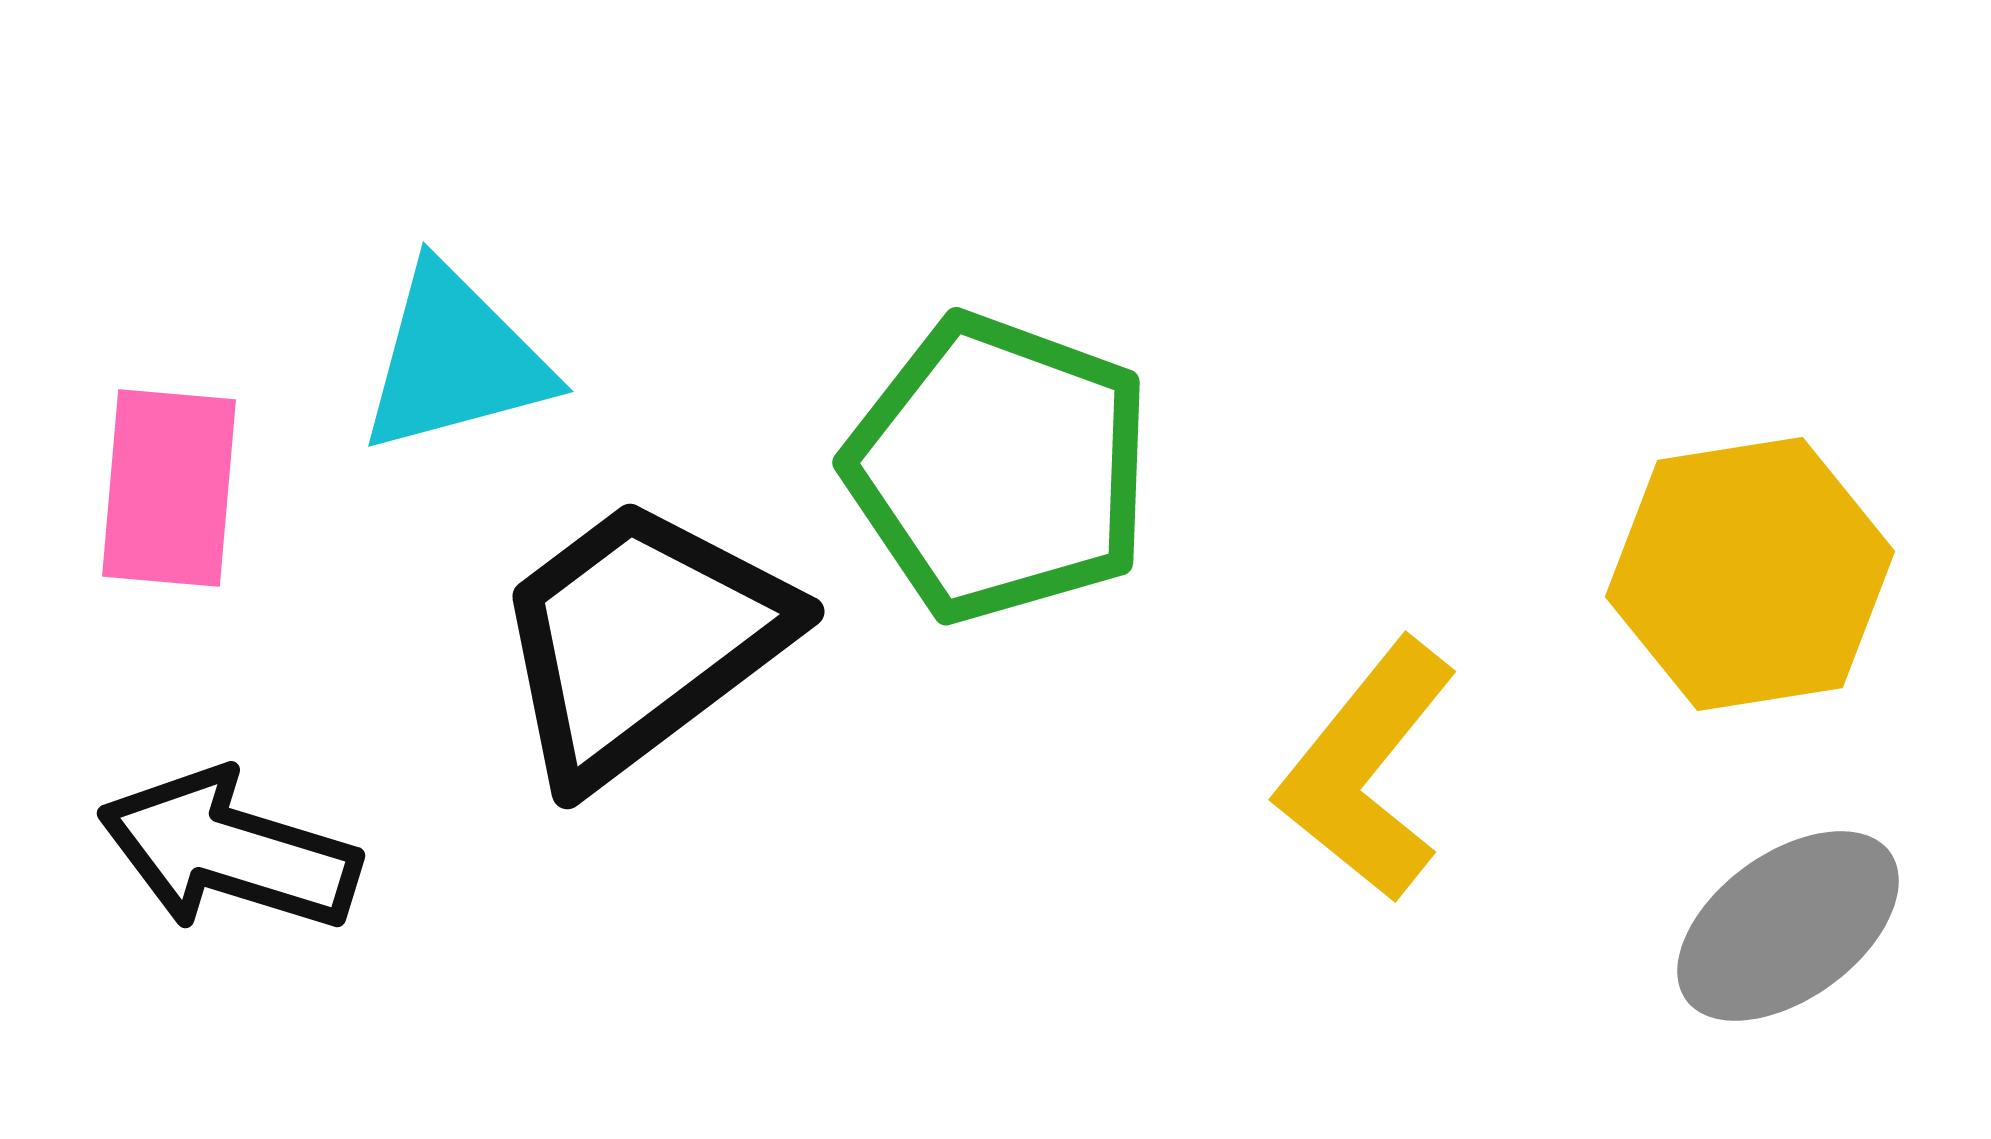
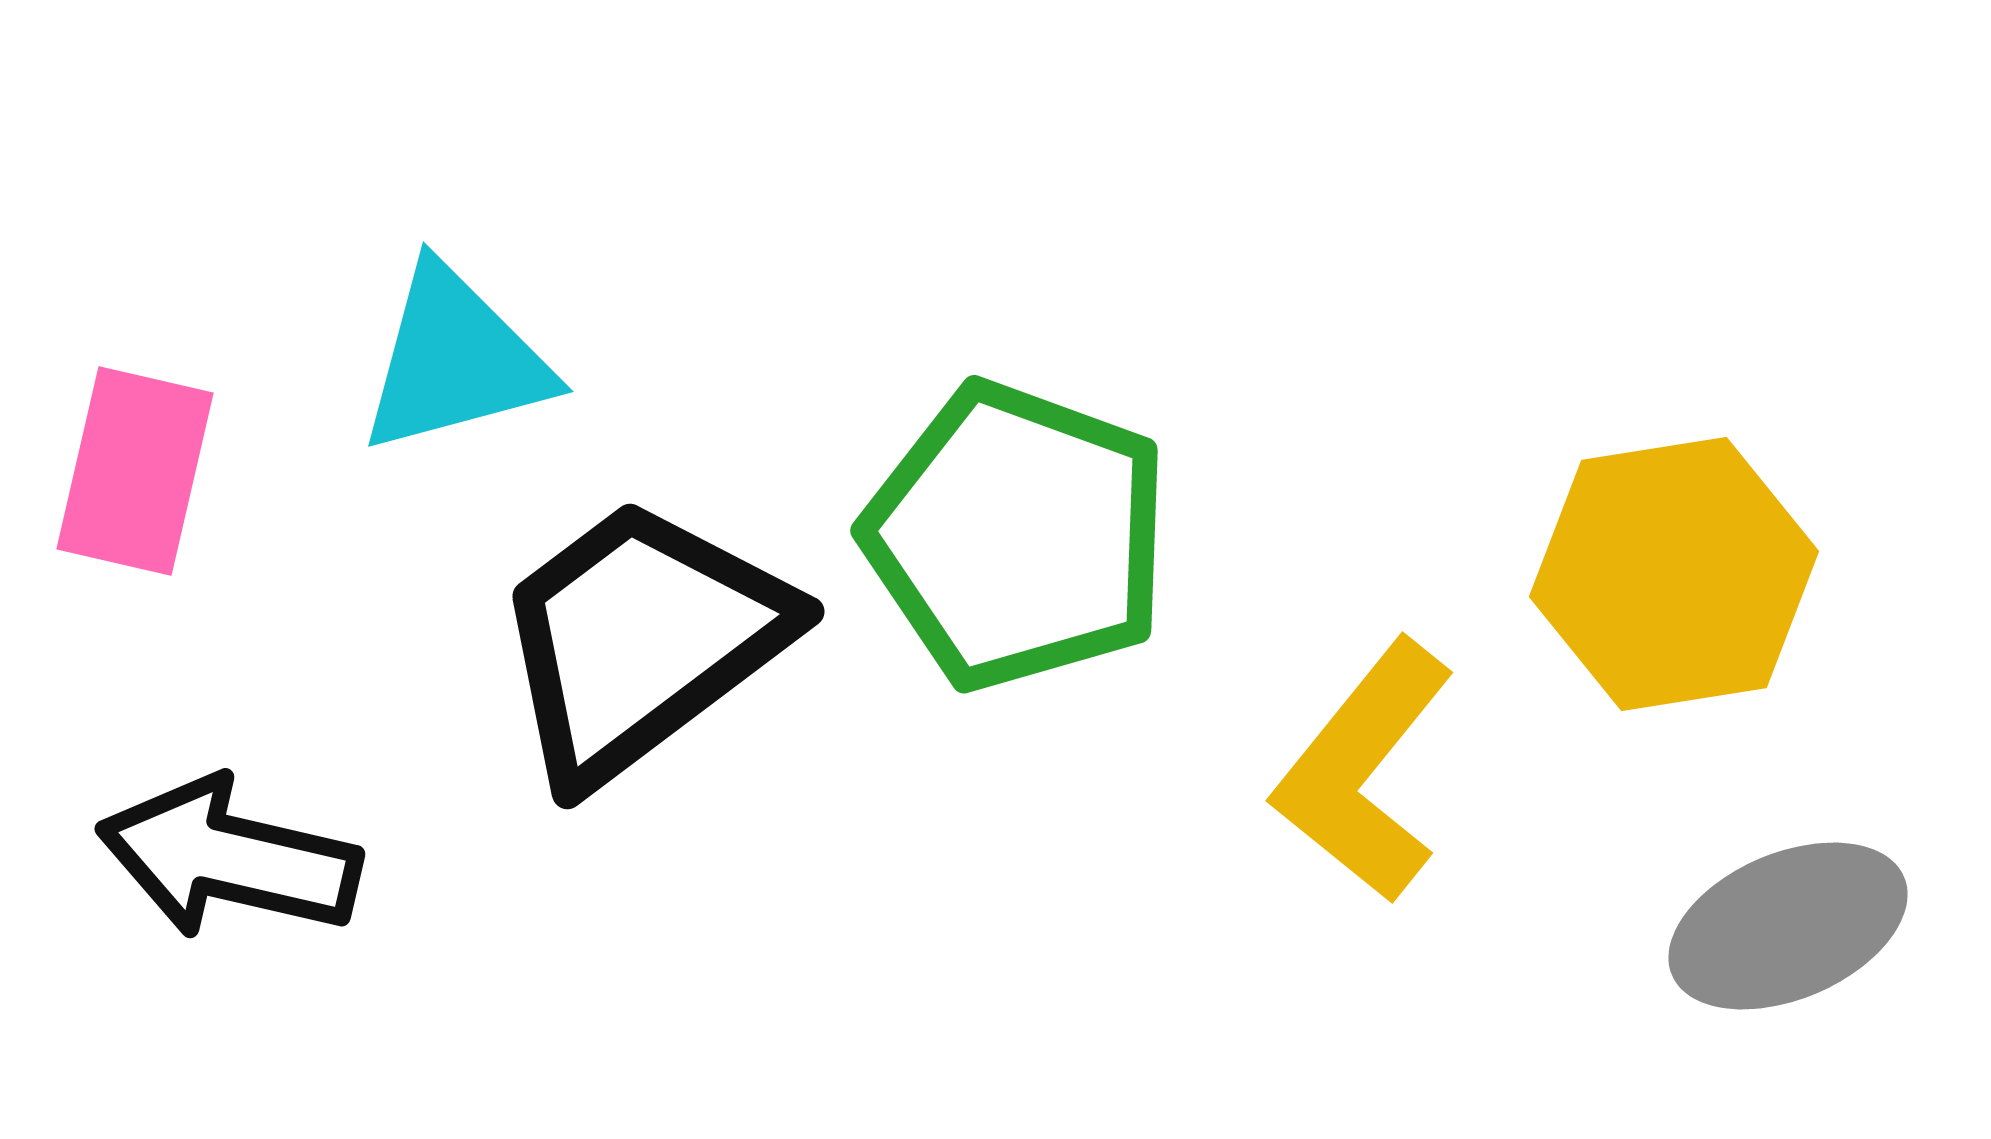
green pentagon: moved 18 px right, 68 px down
pink rectangle: moved 34 px left, 17 px up; rotated 8 degrees clockwise
yellow hexagon: moved 76 px left
yellow L-shape: moved 3 px left, 1 px down
black arrow: moved 7 px down; rotated 4 degrees counterclockwise
gray ellipse: rotated 13 degrees clockwise
